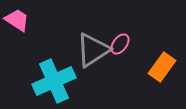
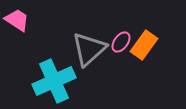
pink ellipse: moved 1 px right, 2 px up
gray triangle: moved 4 px left, 1 px up; rotated 9 degrees counterclockwise
orange rectangle: moved 18 px left, 22 px up
